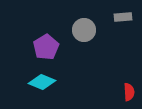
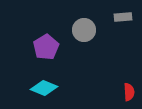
cyan diamond: moved 2 px right, 6 px down
